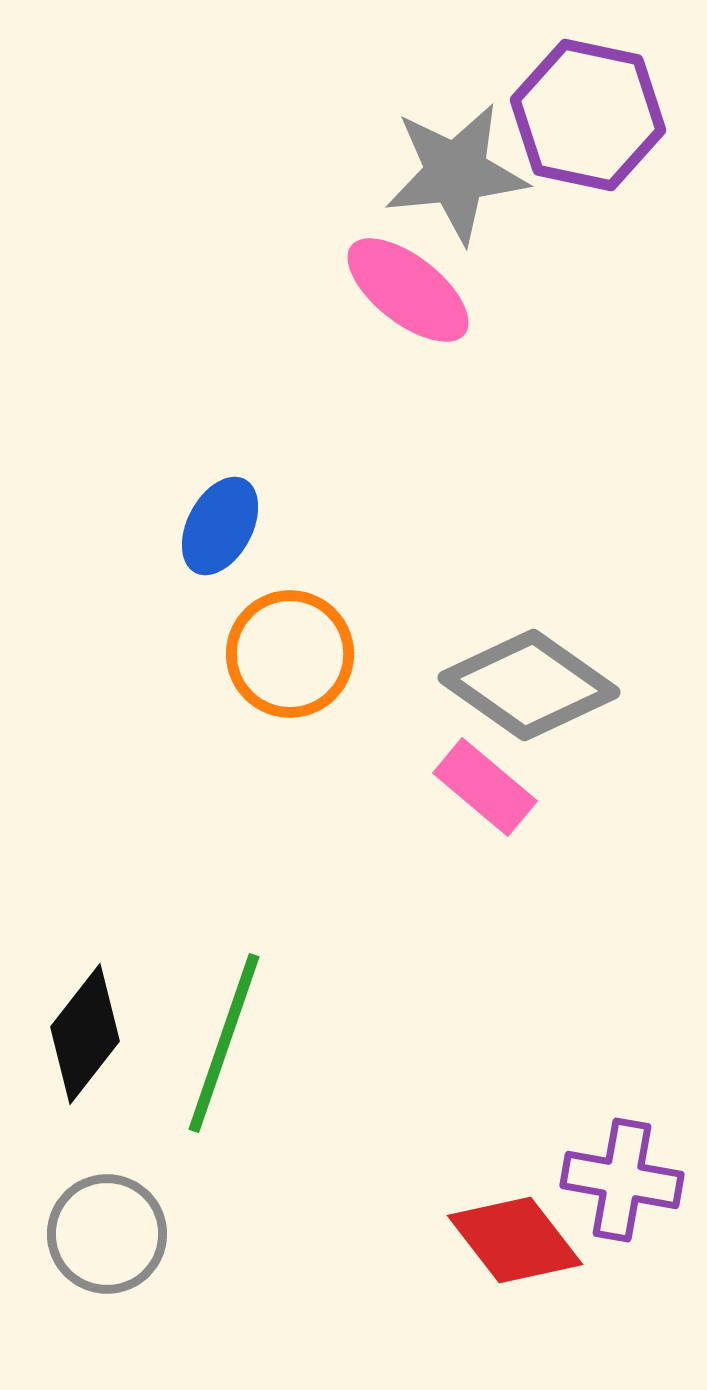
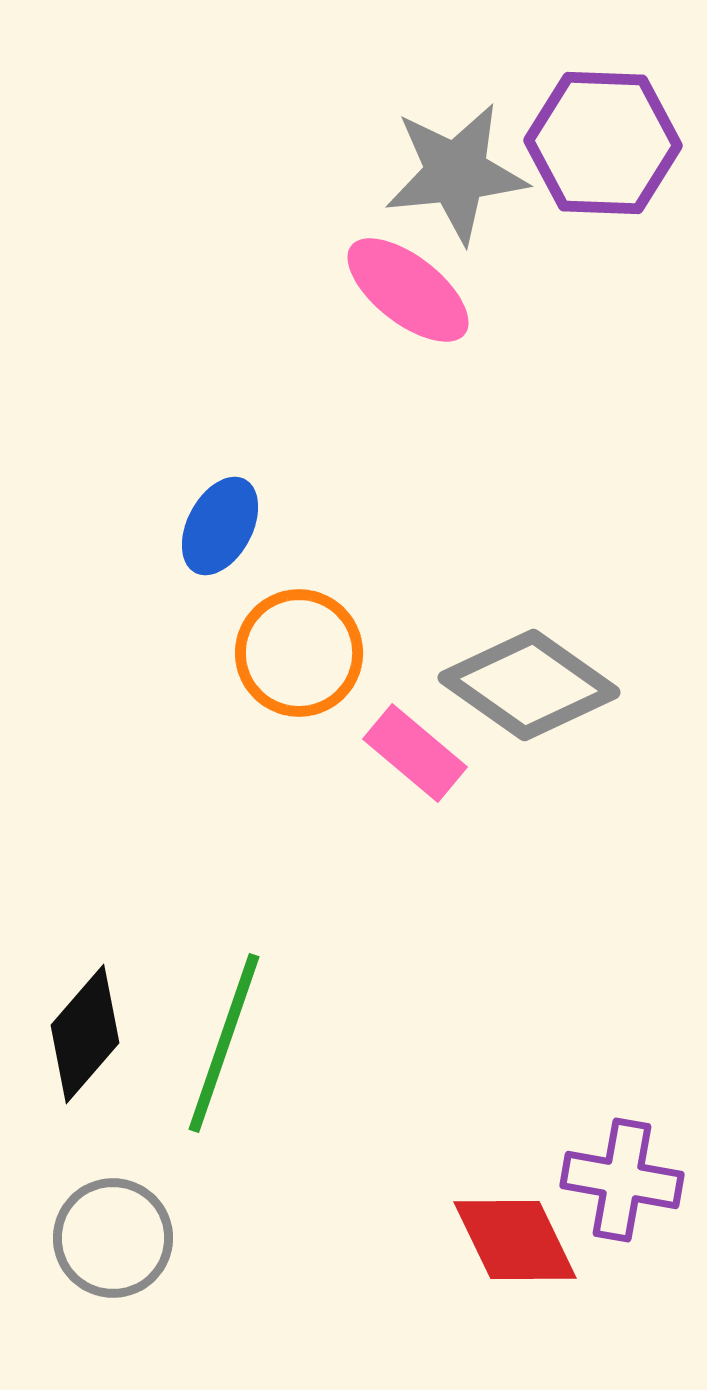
purple hexagon: moved 15 px right, 28 px down; rotated 10 degrees counterclockwise
orange circle: moved 9 px right, 1 px up
pink rectangle: moved 70 px left, 34 px up
black diamond: rotated 3 degrees clockwise
gray circle: moved 6 px right, 4 px down
red diamond: rotated 12 degrees clockwise
